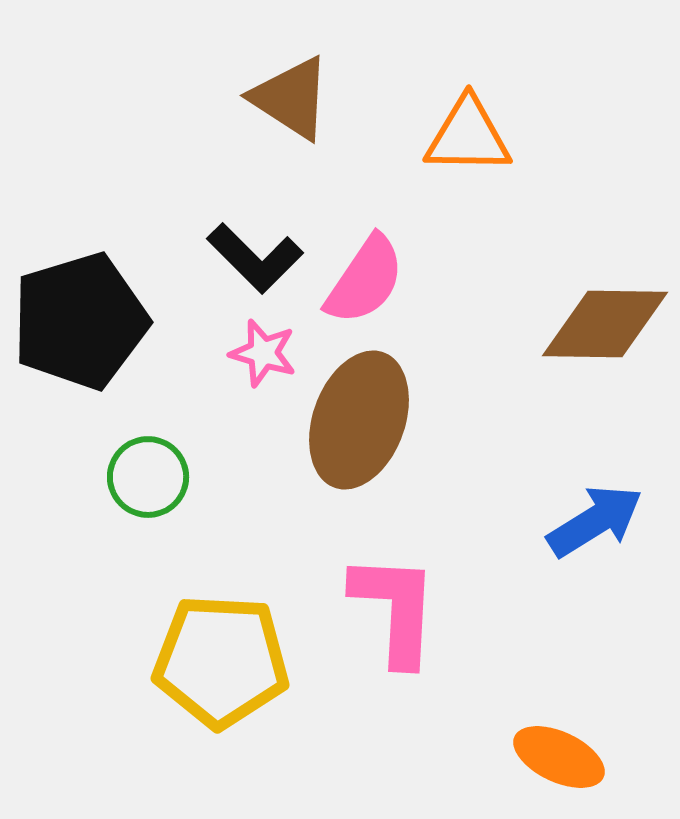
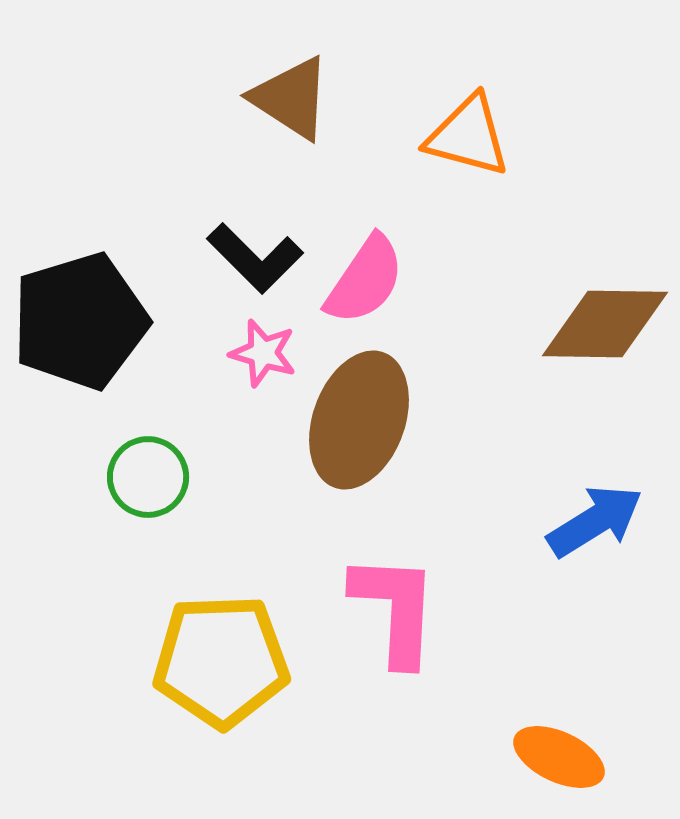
orange triangle: rotated 14 degrees clockwise
yellow pentagon: rotated 5 degrees counterclockwise
